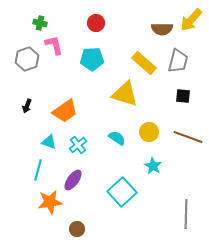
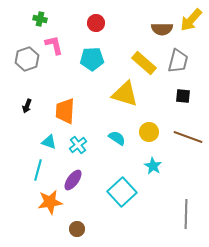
green cross: moved 4 px up
orange trapezoid: rotated 128 degrees clockwise
